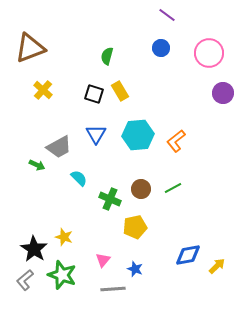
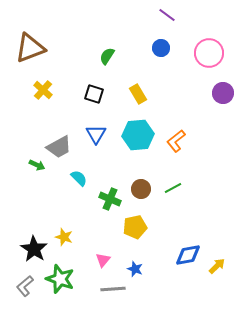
green semicircle: rotated 18 degrees clockwise
yellow rectangle: moved 18 px right, 3 px down
green star: moved 2 px left, 4 px down
gray L-shape: moved 6 px down
